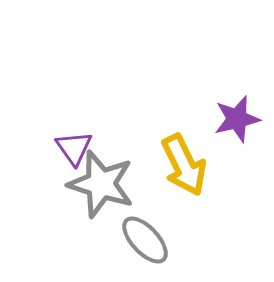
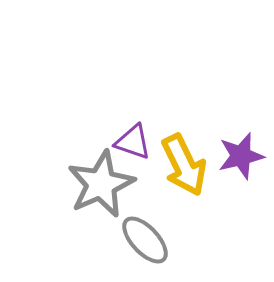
purple star: moved 4 px right, 37 px down
purple triangle: moved 59 px right, 6 px up; rotated 36 degrees counterclockwise
gray star: rotated 30 degrees clockwise
